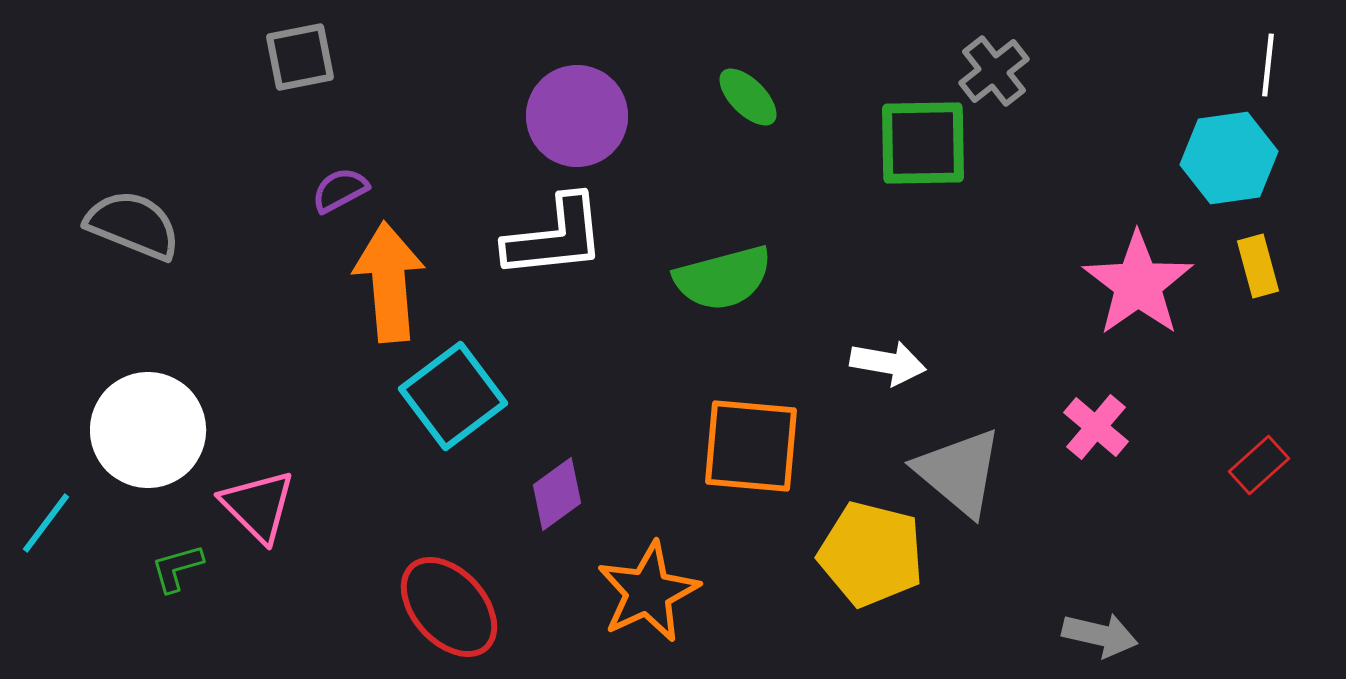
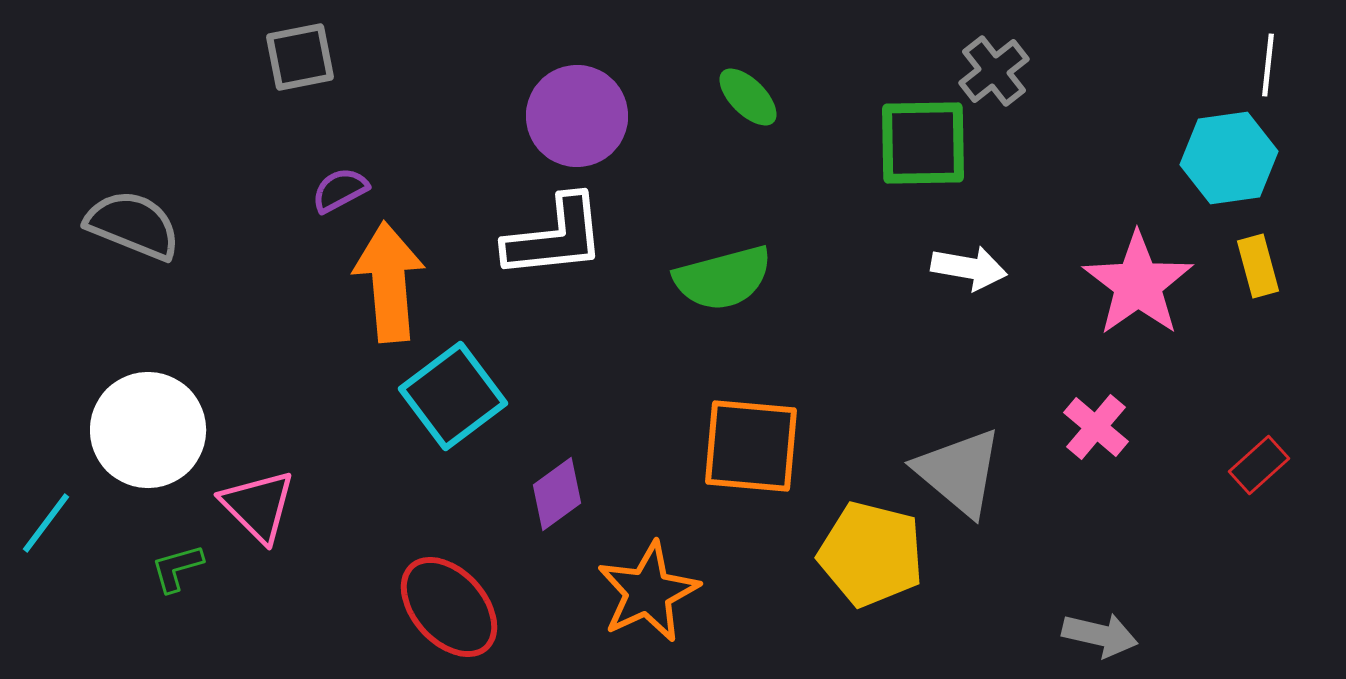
white arrow: moved 81 px right, 95 px up
